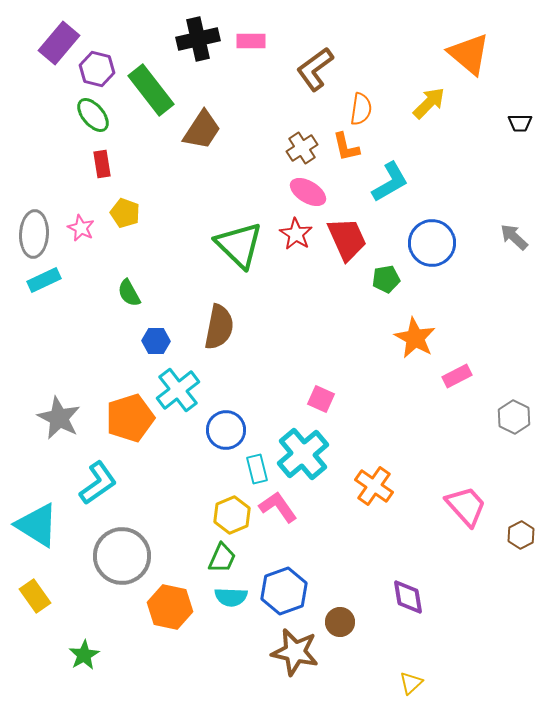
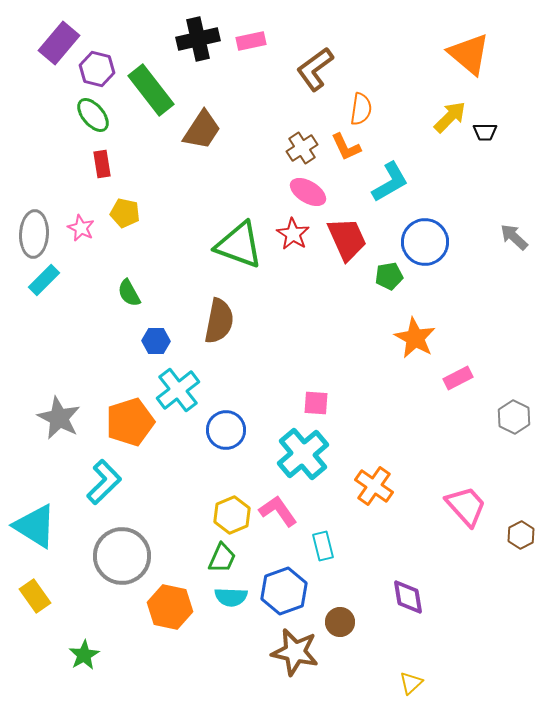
pink rectangle at (251, 41): rotated 12 degrees counterclockwise
yellow arrow at (429, 103): moved 21 px right, 14 px down
black trapezoid at (520, 123): moved 35 px left, 9 px down
orange L-shape at (346, 147): rotated 12 degrees counterclockwise
yellow pentagon at (125, 213): rotated 8 degrees counterclockwise
red star at (296, 234): moved 3 px left
blue circle at (432, 243): moved 7 px left, 1 px up
green triangle at (239, 245): rotated 24 degrees counterclockwise
green pentagon at (386, 279): moved 3 px right, 3 px up
cyan rectangle at (44, 280): rotated 20 degrees counterclockwise
brown semicircle at (219, 327): moved 6 px up
pink rectangle at (457, 376): moved 1 px right, 2 px down
pink square at (321, 399): moved 5 px left, 4 px down; rotated 20 degrees counterclockwise
orange pentagon at (130, 418): moved 4 px down
cyan rectangle at (257, 469): moved 66 px right, 77 px down
cyan L-shape at (98, 483): moved 6 px right, 1 px up; rotated 9 degrees counterclockwise
pink L-shape at (278, 507): moved 4 px down
cyan triangle at (37, 525): moved 2 px left, 1 px down
